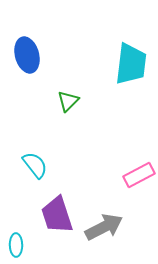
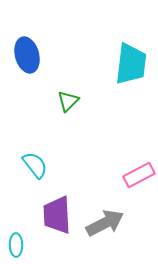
purple trapezoid: rotated 15 degrees clockwise
gray arrow: moved 1 px right, 4 px up
